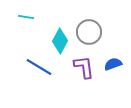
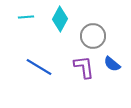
cyan line: rotated 14 degrees counterclockwise
gray circle: moved 4 px right, 4 px down
cyan diamond: moved 22 px up
blue semicircle: moved 1 px left; rotated 120 degrees counterclockwise
